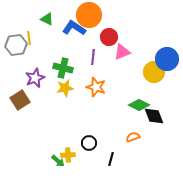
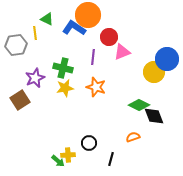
orange circle: moved 1 px left
yellow line: moved 6 px right, 5 px up
